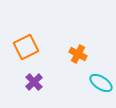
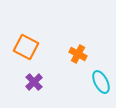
orange square: rotated 35 degrees counterclockwise
cyan ellipse: moved 1 px up; rotated 30 degrees clockwise
